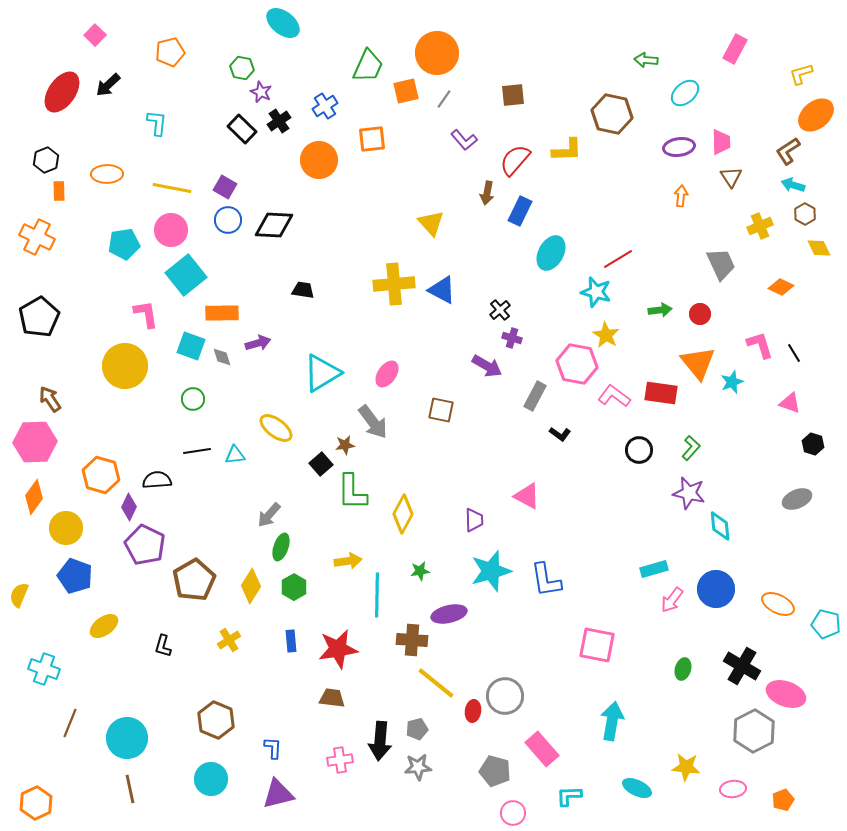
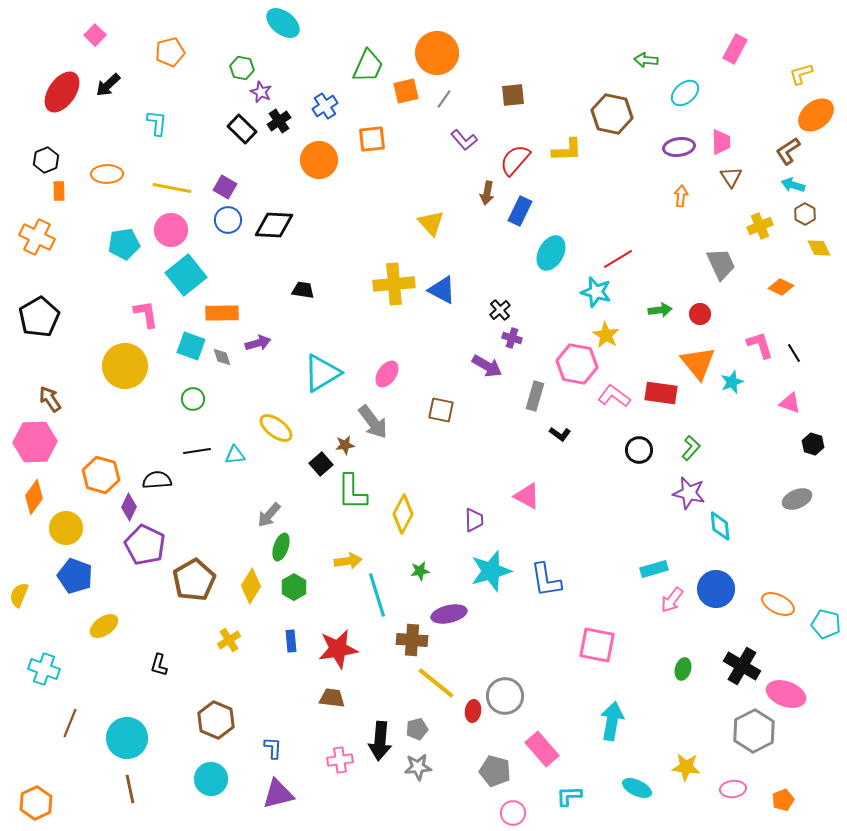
gray rectangle at (535, 396): rotated 12 degrees counterclockwise
cyan line at (377, 595): rotated 18 degrees counterclockwise
black L-shape at (163, 646): moved 4 px left, 19 px down
